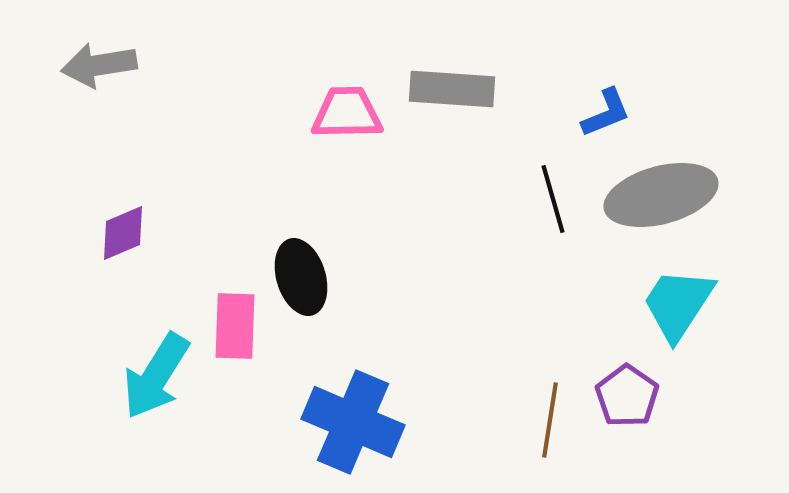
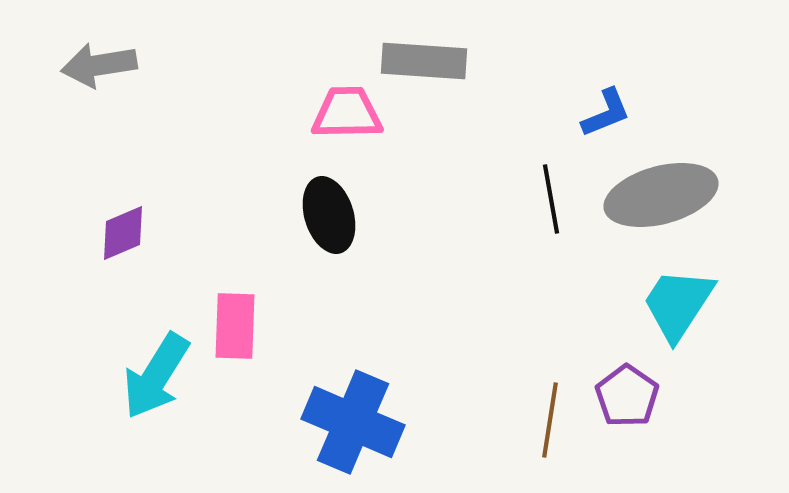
gray rectangle: moved 28 px left, 28 px up
black line: moved 2 px left; rotated 6 degrees clockwise
black ellipse: moved 28 px right, 62 px up
